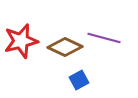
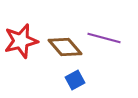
brown diamond: rotated 24 degrees clockwise
blue square: moved 4 px left
